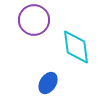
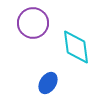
purple circle: moved 1 px left, 3 px down
